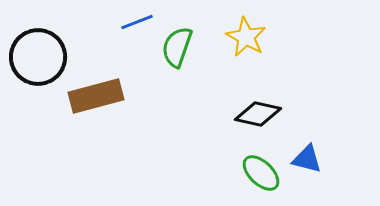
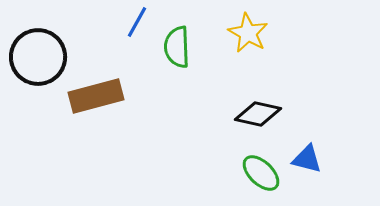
blue line: rotated 40 degrees counterclockwise
yellow star: moved 2 px right, 4 px up
green semicircle: rotated 21 degrees counterclockwise
